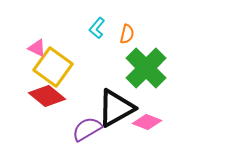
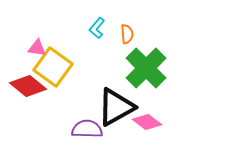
orange semicircle: rotated 18 degrees counterclockwise
pink triangle: rotated 18 degrees counterclockwise
red diamond: moved 19 px left, 10 px up
black triangle: moved 1 px up
pink diamond: rotated 16 degrees clockwise
purple semicircle: rotated 32 degrees clockwise
